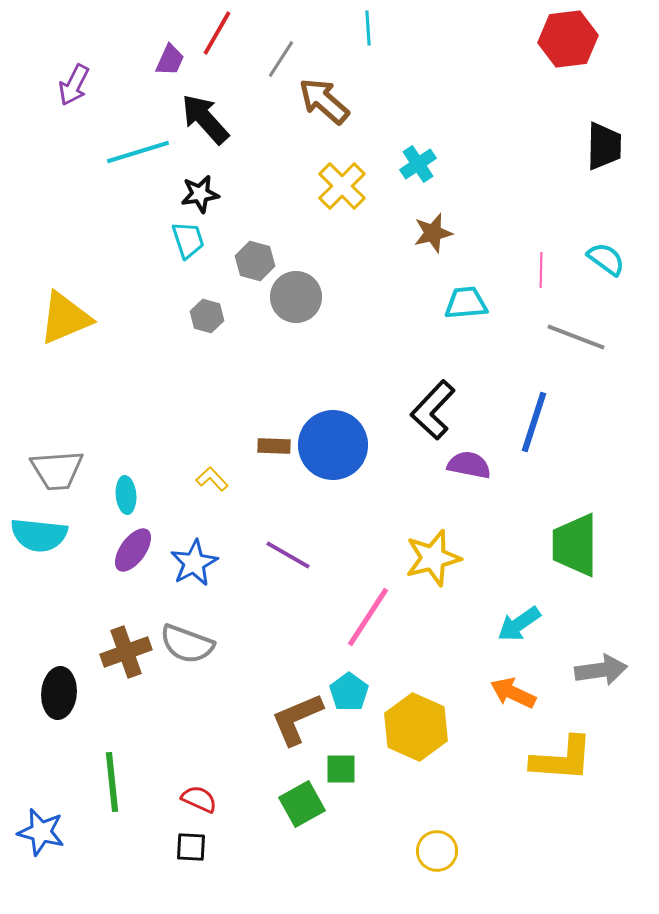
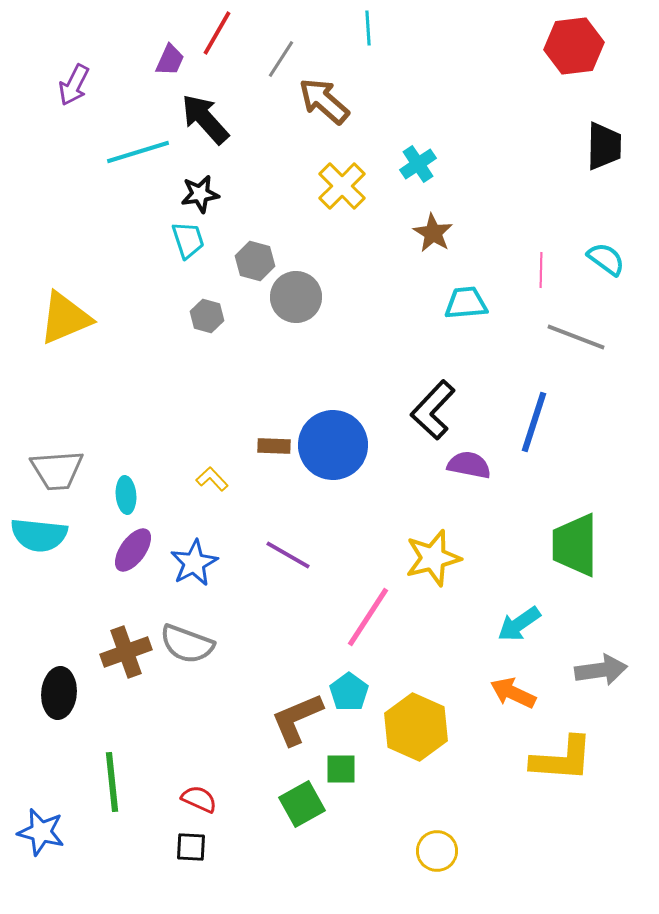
red hexagon at (568, 39): moved 6 px right, 7 px down
brown star at (433, 233): rotated 27 degrees counterclockwise
